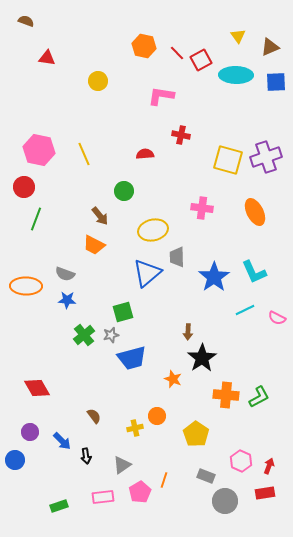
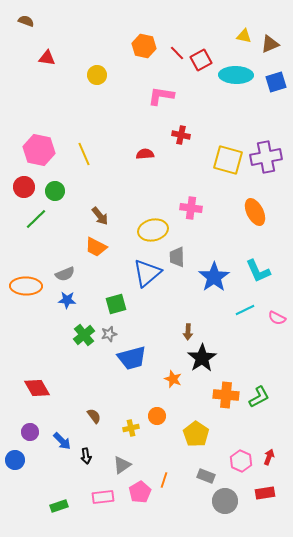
yellow triangle at (238, 36): moved 6 px right; rotated 42 degrees counterclockwise
brown triangle at (270, 47): moved 3 px up
yellow circle at (98, 81): moved 1 px left, 6 px up
blue square at (276, 82): rotated 15 degrees counterclockwise
purple cross at (266, 157): rotated 8 degrees clockwise
green circle at (124, 191): moved 69 px left
pink cross at (202, 208): moved 11 px left
green line at (36, 219): rotated 25 degrees clockwise
orange trapezoid at (94, 245): moved 2 px right, 2 px down
cyan L-shape at (254, 272): moved 4 px right, 1 px up
gray semicircle at (65, 274): rotated 42 degrees counterclockwise
green square at (123, 312): moved 7 px left, 8 px up
gray star at (111, 335): moved 2 px left, 1 px up
yellow cross at (135, 428): moved 4 px left
red arrow at (269, 466): moved 9 px up
